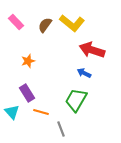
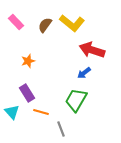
blue arrow: rotated 64 degrees counterclockwise
